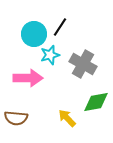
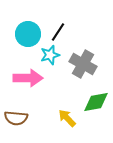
black line: moved 2 px left, 5 px down
cyan circle: moved 6 px left
